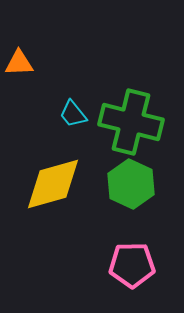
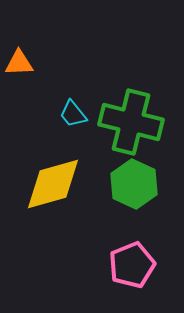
green hexagon: moved 3 px right
pink pentagon: rotated 21 degrees counterclockwise
